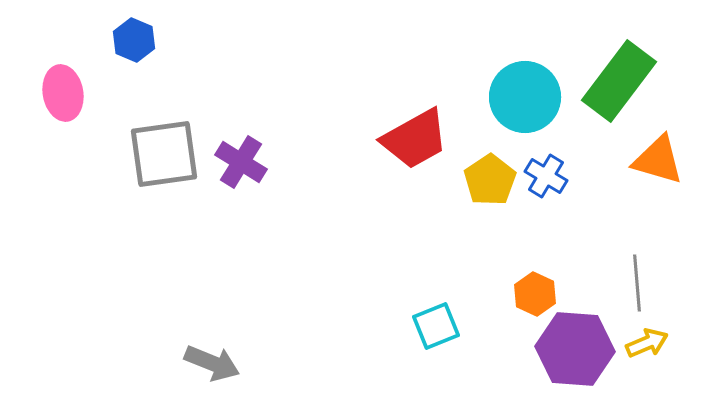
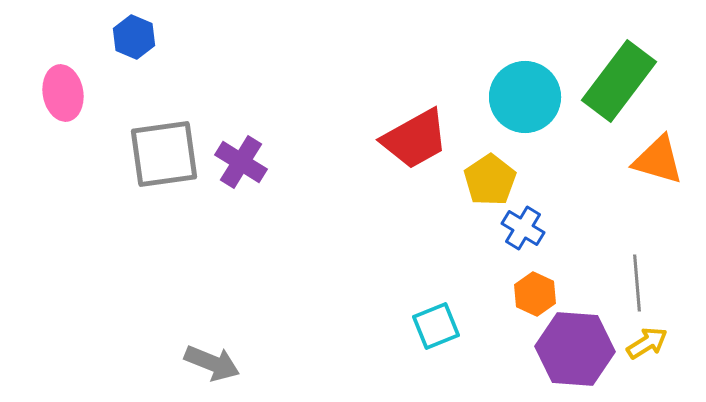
blue hexagon: moved 3 px up
blue cross: moved 23 px left, 52 px down
yellow arrow: rotated 9 degrees counterclockwise
